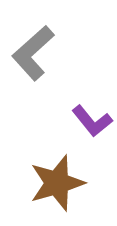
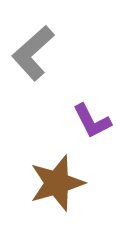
purple L-shape: rotated 12 degrees clockwise
